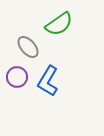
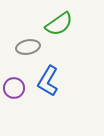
gray ellipse: rotated 60 degrees counterclockwise
purple circle: moved 3 px left, 11 px down
